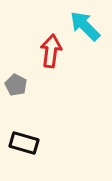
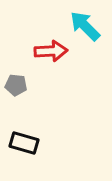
red arrow: rotated 80 degrees clockwise
gray pentagon: rotated 20 degrees counterclockwise
